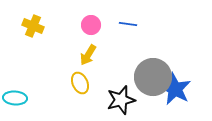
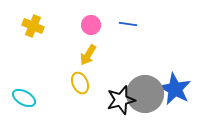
gray circle: moved 8 px left, 17 px down
cyan ellipse: moved 9 px right; rotated 25 degrees clockwise
